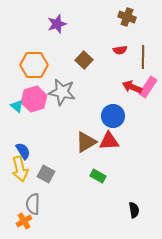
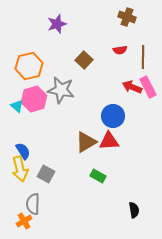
orange hexagon: moved 5 px left, 1 px down; rotated 12 degrees counterclockwise
pink rectangle: rotated 60 degrees counterclockwise
gray star: moved 1 px left, 2 px up
